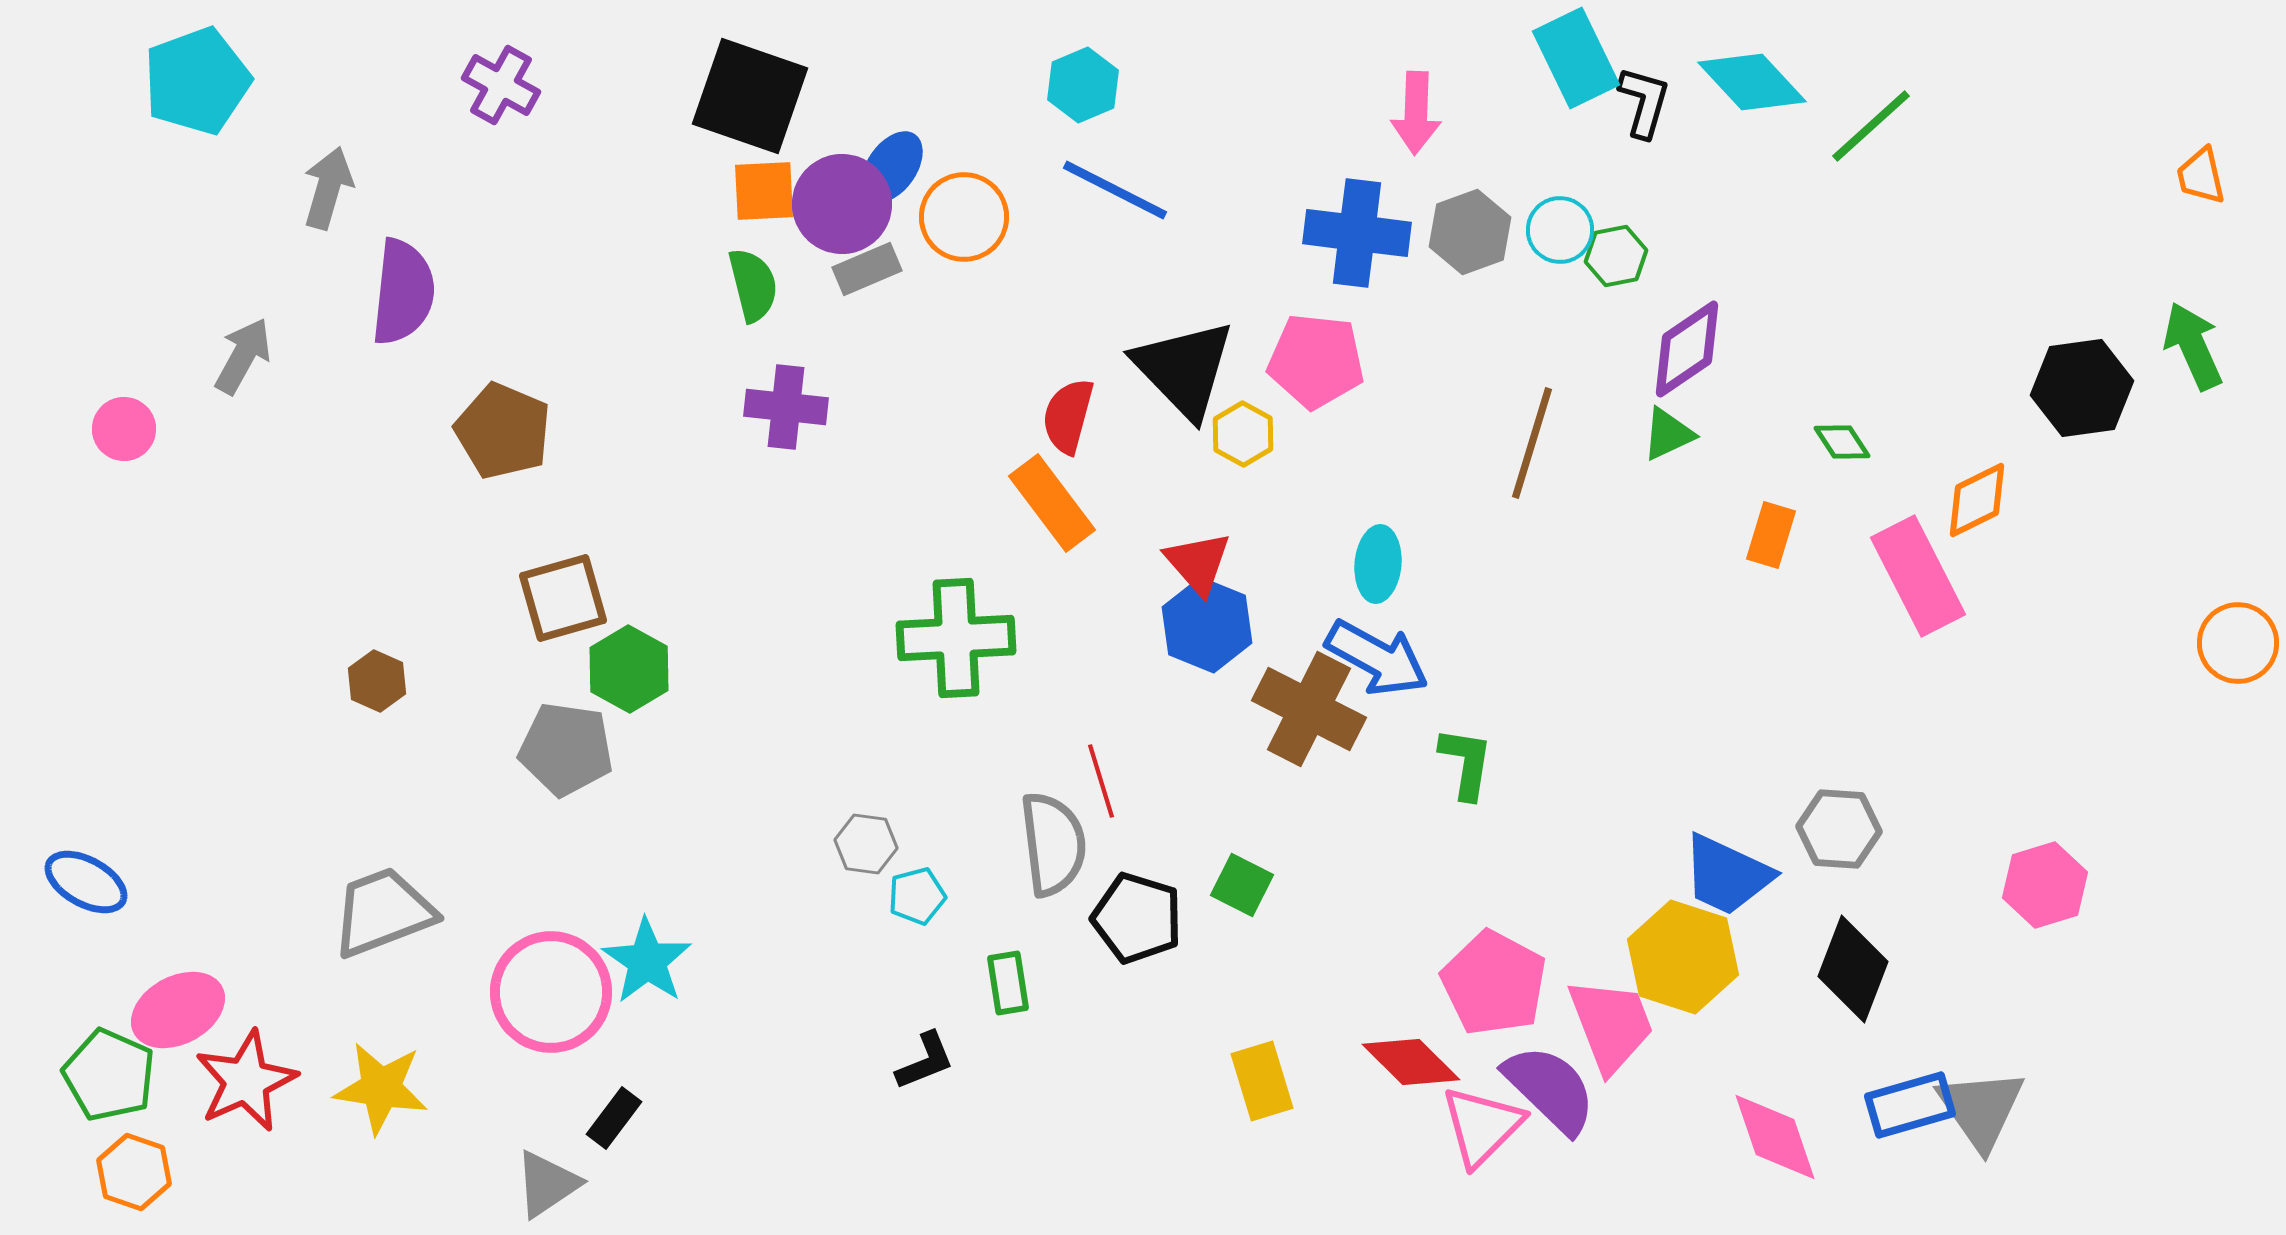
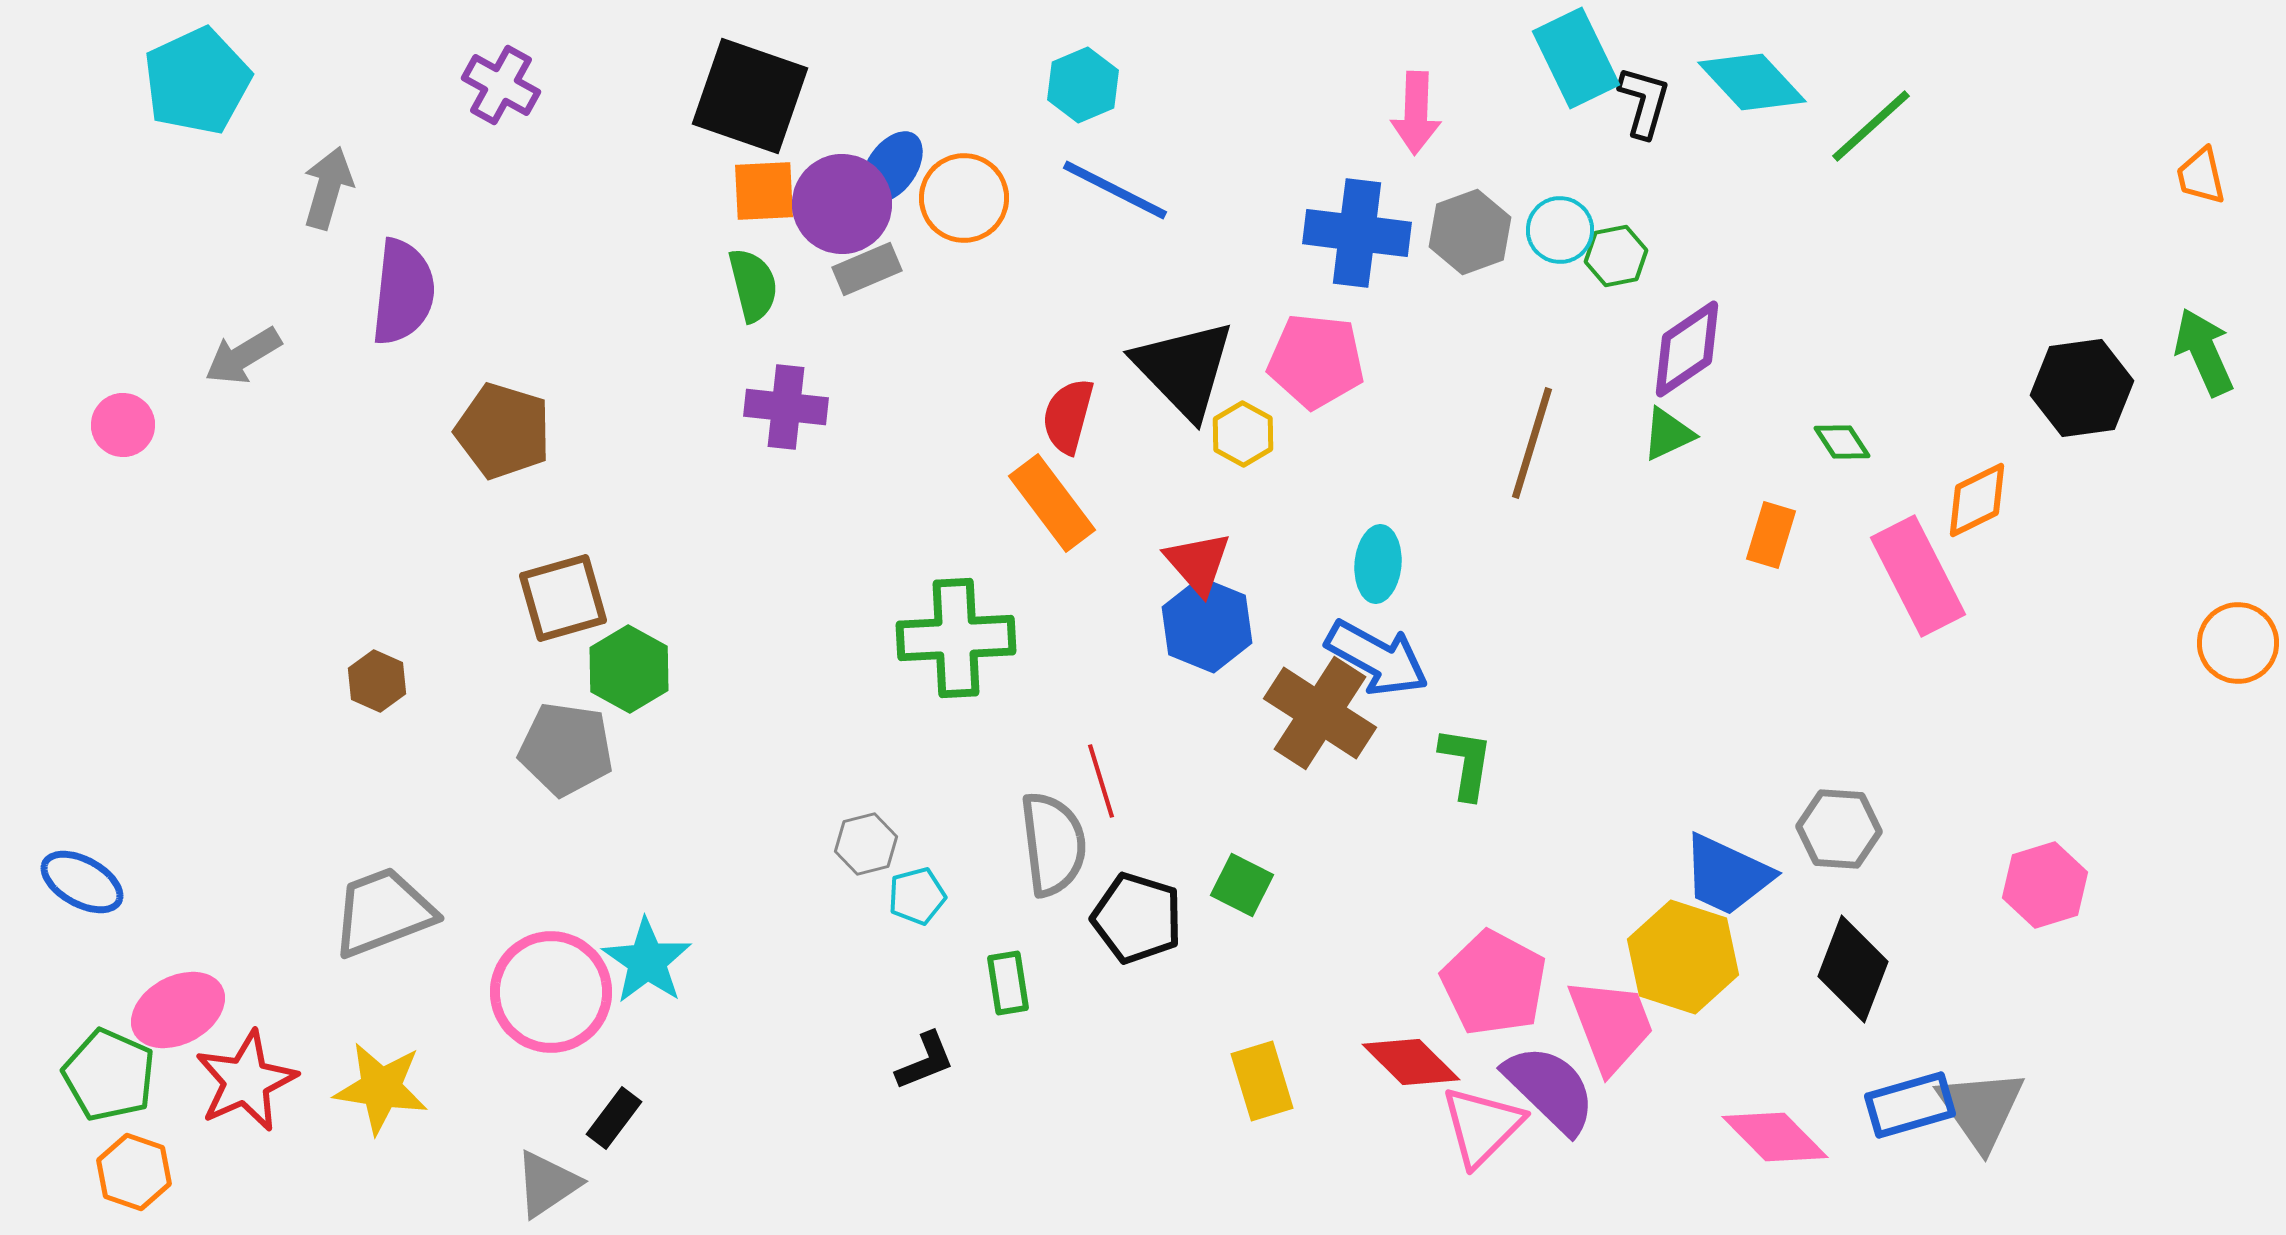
cyan pentagon at (197, 81): rotated 5 degrees counterclockwise
orange circle at (964, 217): moved 19 px up
green arrow at (2193, 346): moved 11 px right, 6 px down
gray arrow at (243, 356): rotated 150 degrees counterclockwise
pink circle at (124, 429): moved 1 px left, 4 px up
brown pentagon at (503, 431): rotated 6 degrees counterclockwise
brown cross at (1309, 709): moved 11 px right, 4 px down; rotated 6 degrees clockwise
gray hexagon at (866, 844): rotated 22 degrees counterclockwise
blue ellipse at (86, 882): moved 4 px left
pink diamond at (1775, 1137): rotated 26 degrees counterclockwise
